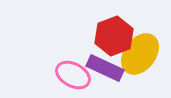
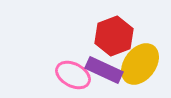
yellow ellipse: moved 10 px down
purple rectangle: moved 1 px left, 2 px down
